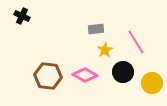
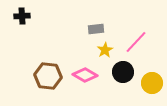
black cross: rotated 28 degrees counterclockwise
pink line: rotated 75 degrees clockwise
